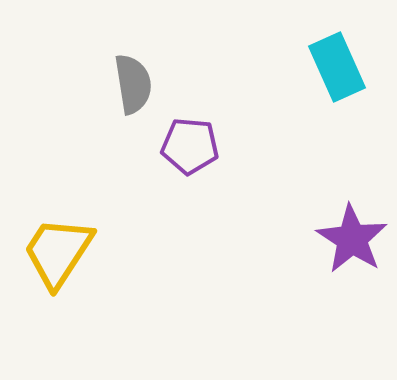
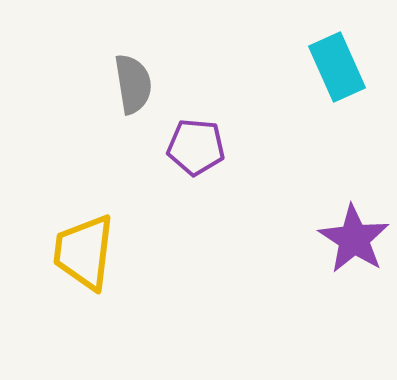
purple pentagon: moved 6 px right, 1 px down
purple star: moved 2 px right
yellow trapezoid: moved 26 px right; rotated 26 degrees counterclockwise
